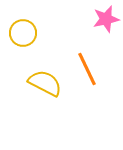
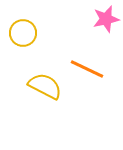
orange line: rotated 40 degrees counterclockwise
yellow semicircle: moved 3 px down
